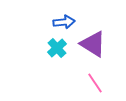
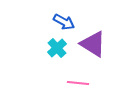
blue arrow: rotated 35 degrees clockwise
pink line: moved 17 px left; rotated 50 degrees counterclockwise
